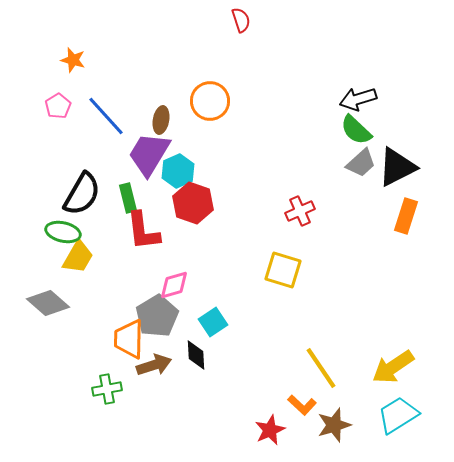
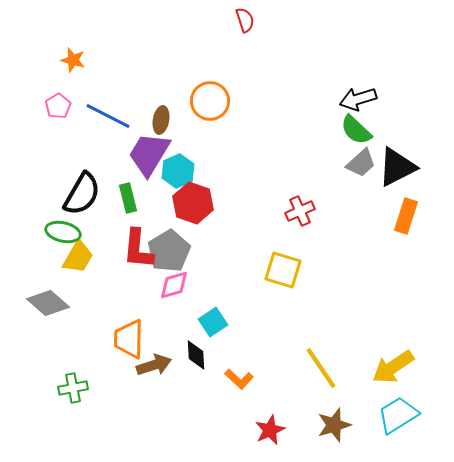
red semicircle: moved 4 px right
blue line: moved 2 px right; rotated 21 degrees counterclockwise
red L-shape: moved 5 px left, 18 px down; rotated 12 degrees clockwise
gray pentagon: moved 12 px right, 65 px up
green cross: moved 34 px left, 1 px up
orange L-shape: moved 63 px left, 26 px up
